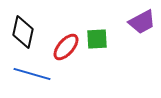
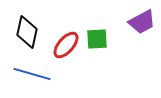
black diamond: moved 4 px right
red ellipse: moved 2 px up
